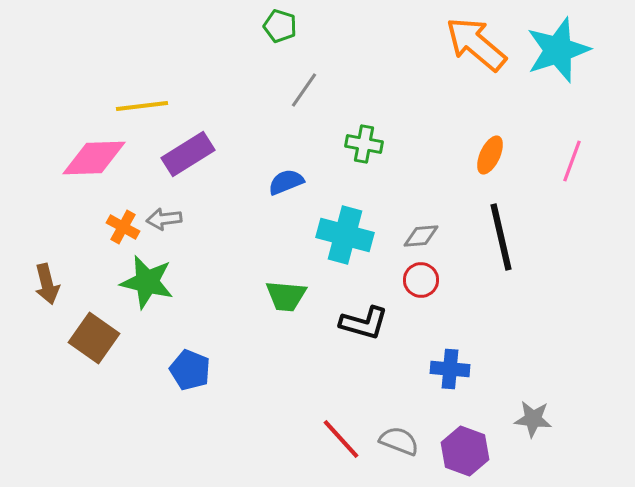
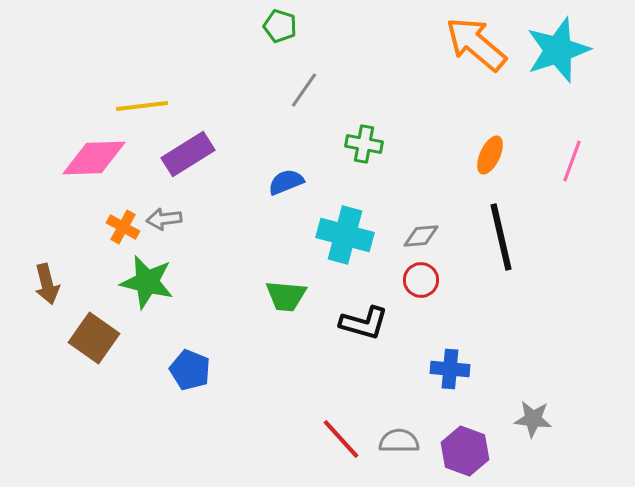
gray semicircle: rotated 21 degrees counterclockwise
